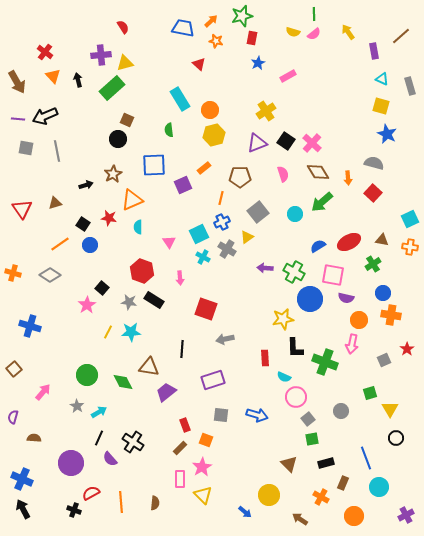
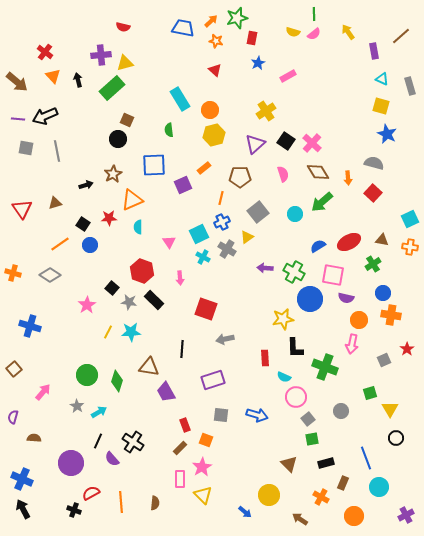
green star at (242, 16): moved 5 px left, 2 px down
red semicircle at (123, 27): rotated 136 degrees clockwise
red triangle at (199, 64): moved 16 px right, 6 px down
brown arrow at (17, 82): rotated 20 degrees counterclockwise
purple triangle at (257, 143): moved 2 px left, 1 px down; rotated 20 degrees counterclockwise
red star at (109, 218): rotated 14 degrees counterclockwise
black square at (102, 288): moved 10 px right
black rectangle at (154, 300): rotated 12 degrees clockwise
green cross at (325, 362): moved 5 px down
green diamond at (123, 382): moved 6 px left, 1 px up; rotated 45 degrees clockwise
purple trapezoid at (166, 392): rotated 80 degrees counterclockwise
black line at (99, 438): moved 1 px left, 3 px down
purple semicircle at (110, 459): moved 2 px right
